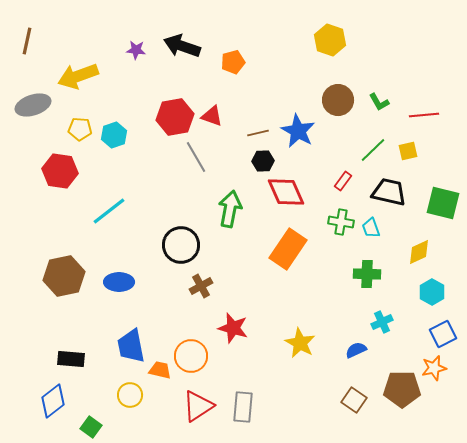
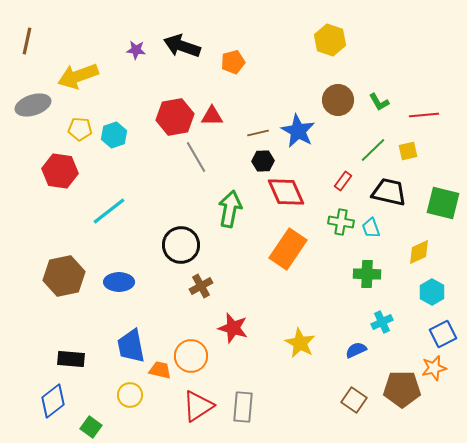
red triangle at (212, 116): rotated 20 degrees counterclockwise
